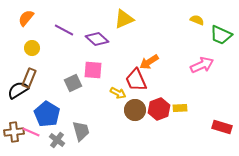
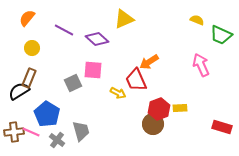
orange semicircle: moved 1 px right
pink arrow: moved 1 px left; rotated 90 degrees counterclockwise
black semicircle: moved 1 px right, 1 px down
brown circle: moved 18 px right, 14 px down
